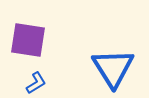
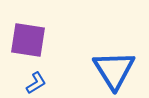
blue triangle: moved 1 px right, 2 px down
